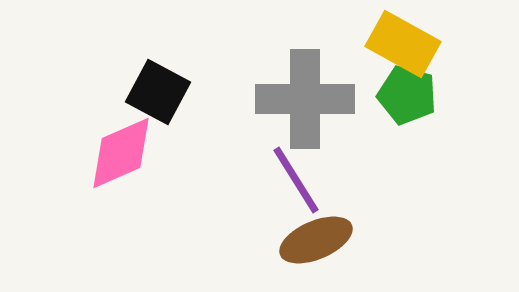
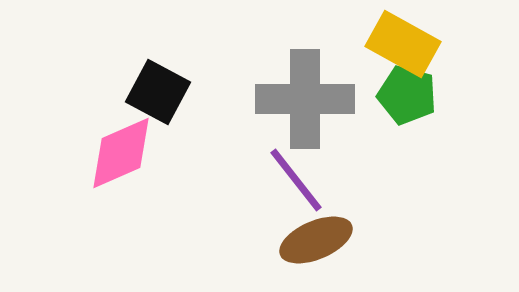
purple line: rotated 6 degrees counterclockwise
